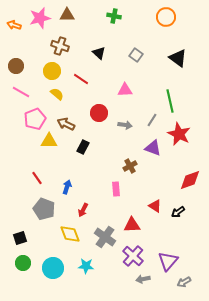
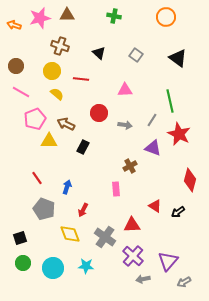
red line at (81, 79): rotated 28 degrees counterclockwise
red diamond at (190, 180): rotated 55 degrees counterclockwise
